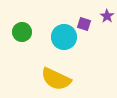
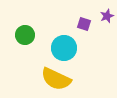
purple star: rotated 16 degrees clockwise
green circle: moved 3 px right, 3 px down
cyan circle: moved 11 px down
